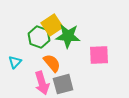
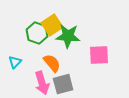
green hexagon: moved 2 px left, 4 px up
